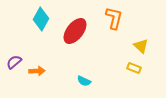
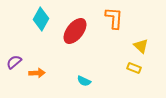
orange L-shape: rotated 10 degrees counterclockwise
orange arrow: moved 2 px down
